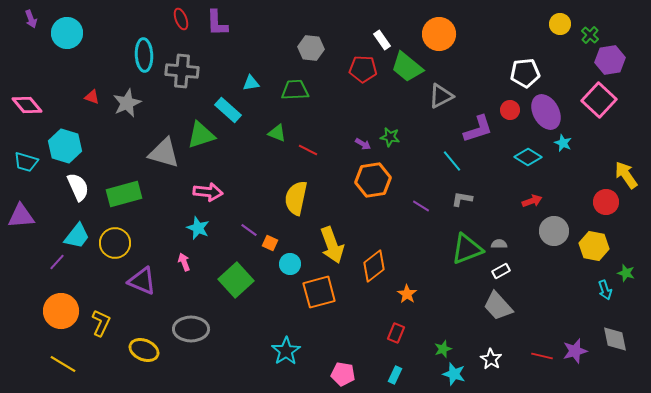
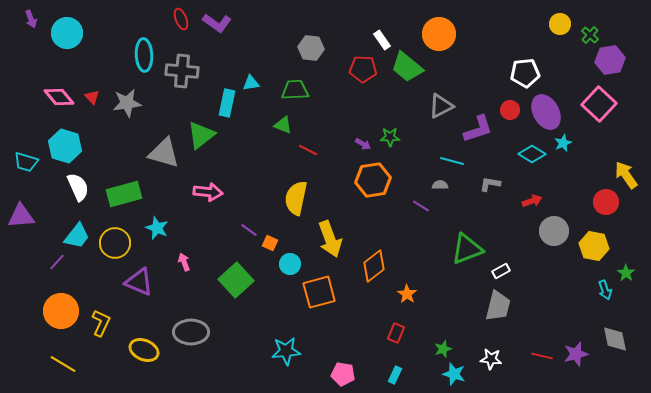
purple L-shape at (217, 23): rotated 52 degrees counterclockwise
gray triangle at (441, 96): moved 10 px down
red triangle at (92, 97): rotated 28 degrees clockwise
pink square at (599, 100): moved 4 px down
gray star at (127, 103): rotated 16 degrees clockwise
pink diamond at (27, 105): moved 32 px right, 8 px up
cyan rectangle at (228, 110): moved 1 px left, 7 px up; rotated 60 degrees clockwise
green triangle at (277, 133): moved 6 px right, 8 px up
green triangle at (201, 135): rotated 20 degrees counterclockwise
green star at (390, 137): rotated 12 degrees counterclockwise
cyan star at (563, 143): rotated 24 degrees clockwise
cyan diamond at (528, 157): moved 4 px right, 3 px up
cyan line at (452, 161): rotated 35 degrees counterclockwise
gray L-shape at (462, 199): moved 28 px right, 15 px up
cyan star at (198, 228): moved 41 px left
gray semicircle at (499, 244): moved 59 px left, 59 px up
yellow arrow at (332, 245): moved 2 px left, 6 px up
green star at (626, 273): rotated 18 degrees clockwise
purple triangle at (142, 281): moved 3 px left, 1 px down
gray trapezoid at (498, 306): rotated 124 degrees counterclockwise
gray ellipse at (191, 329): moved 3 px down
cyan star at (286, 351): rotated 28 degrees clockwise
purple star at (575, 351): moved 1 px right, 3 px down
white star at (491, 359): rotated 25 degrees counterclockwise
